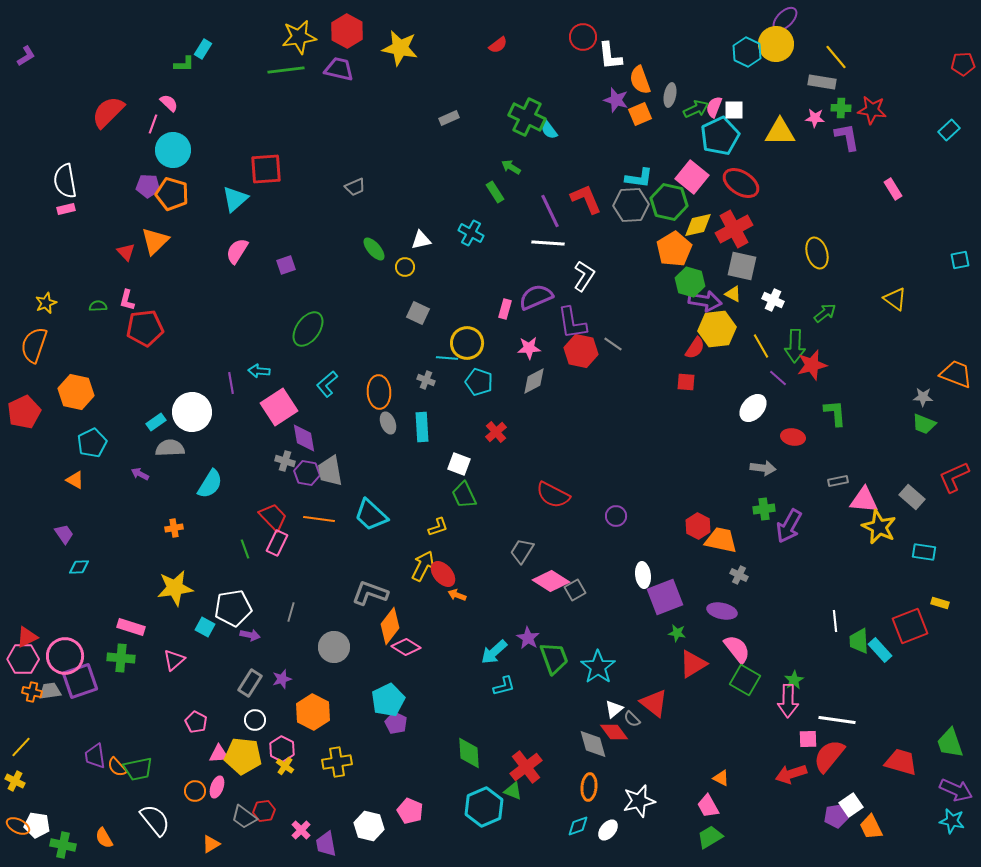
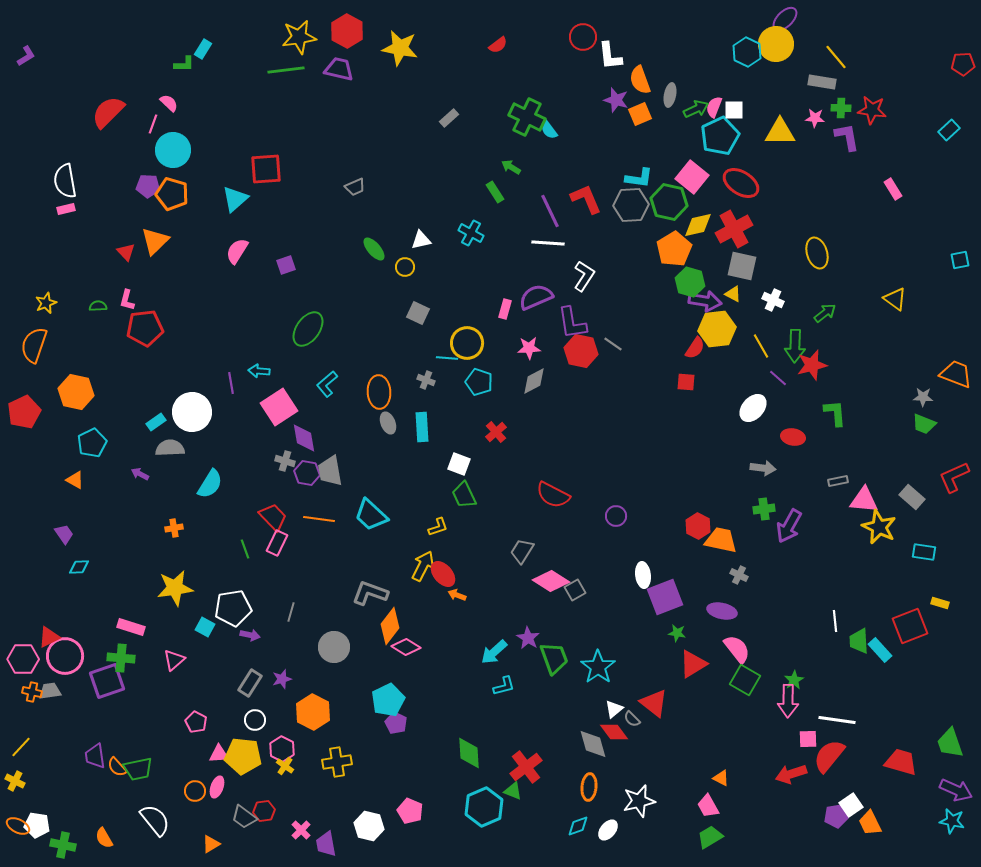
gray rectangle at (449, 118): rotated 18 degrees counterclockwise
red triangle at (27, 637): moved 22 px right
purple square at (80, 681): moved 27 px right
orange trapezoid at (871, 827): moved 1 px left, 4 px up
